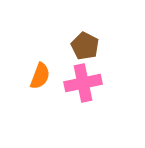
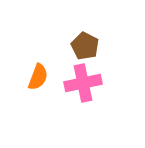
orange semicircle: moved 2 px left, 1 px down
